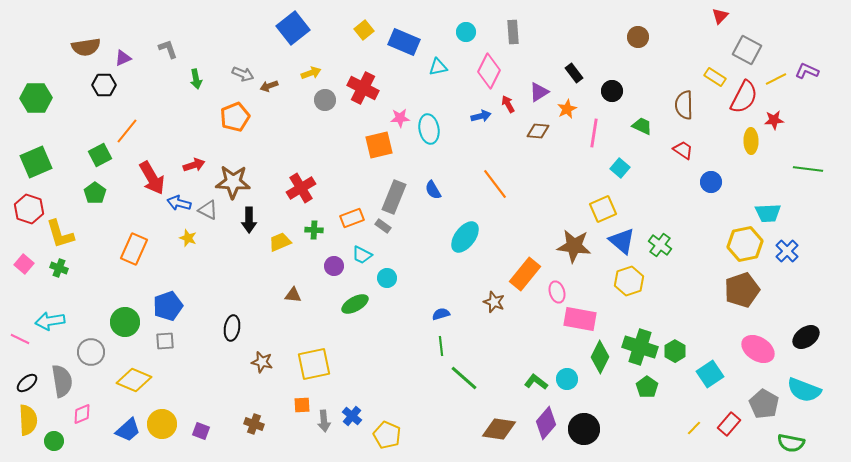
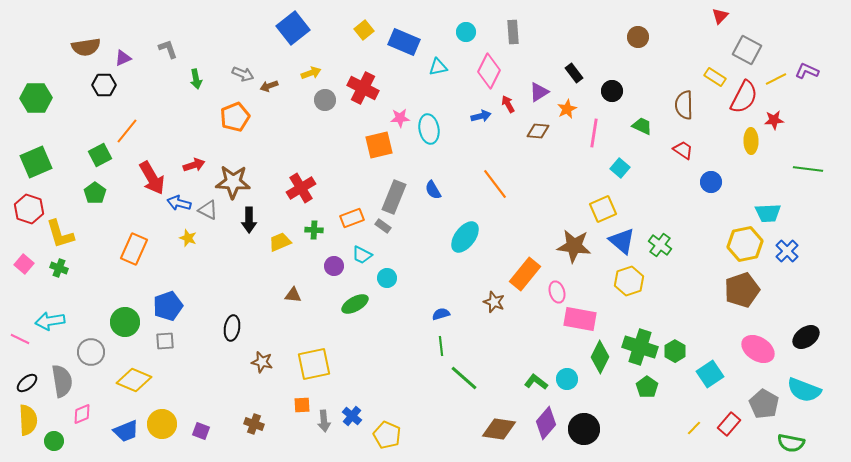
blue trapezoid at (128, 430): moved 2 px left, 1 px down; rotated 20 degrees clockwise
